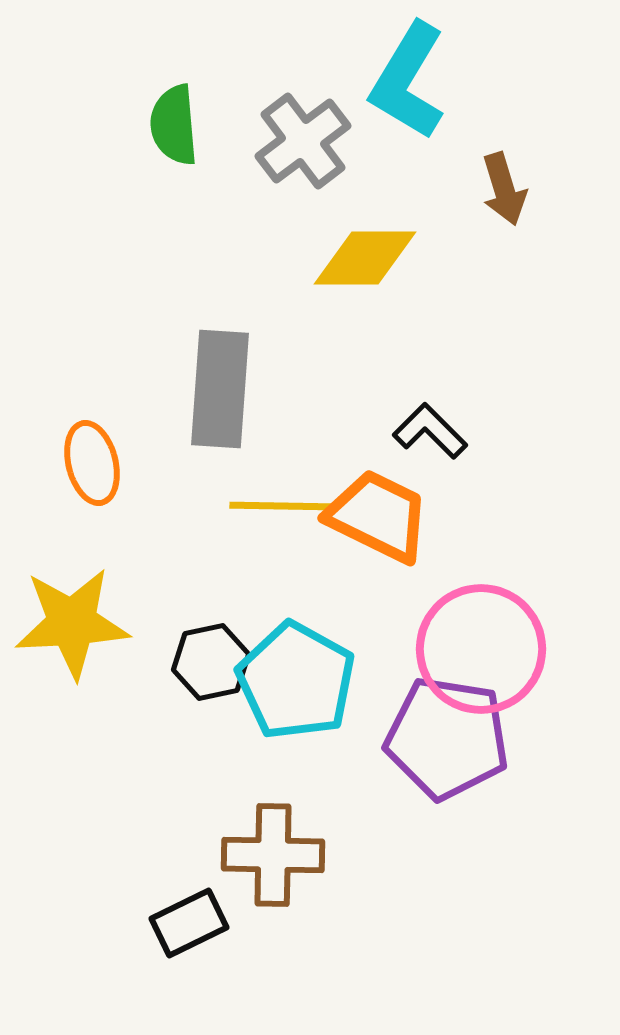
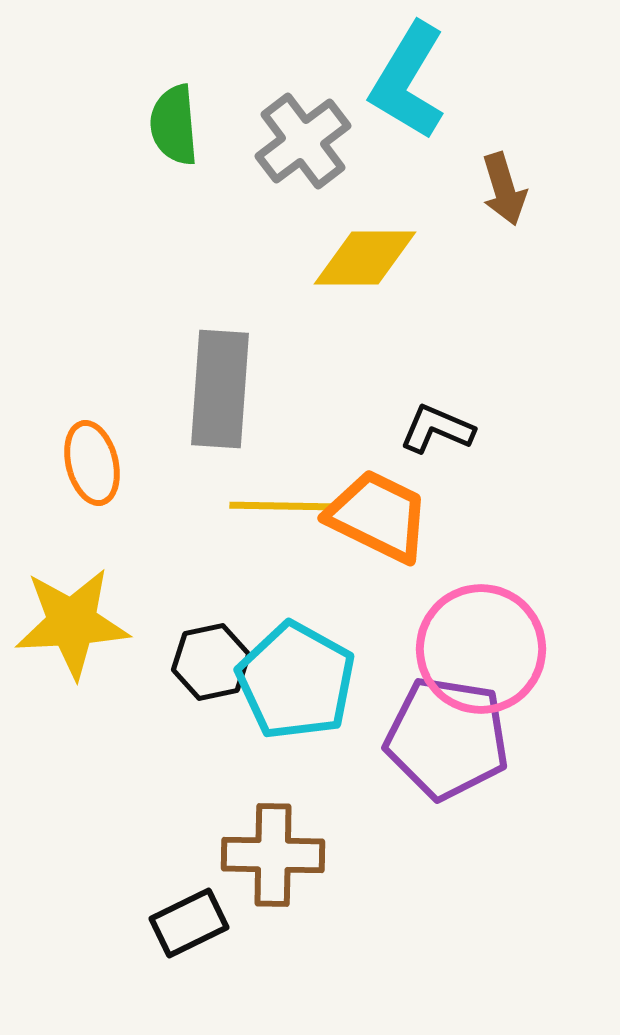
black L-shape: moved 7 px right, 2 px up; rotated 22 degrees counterclockwise
